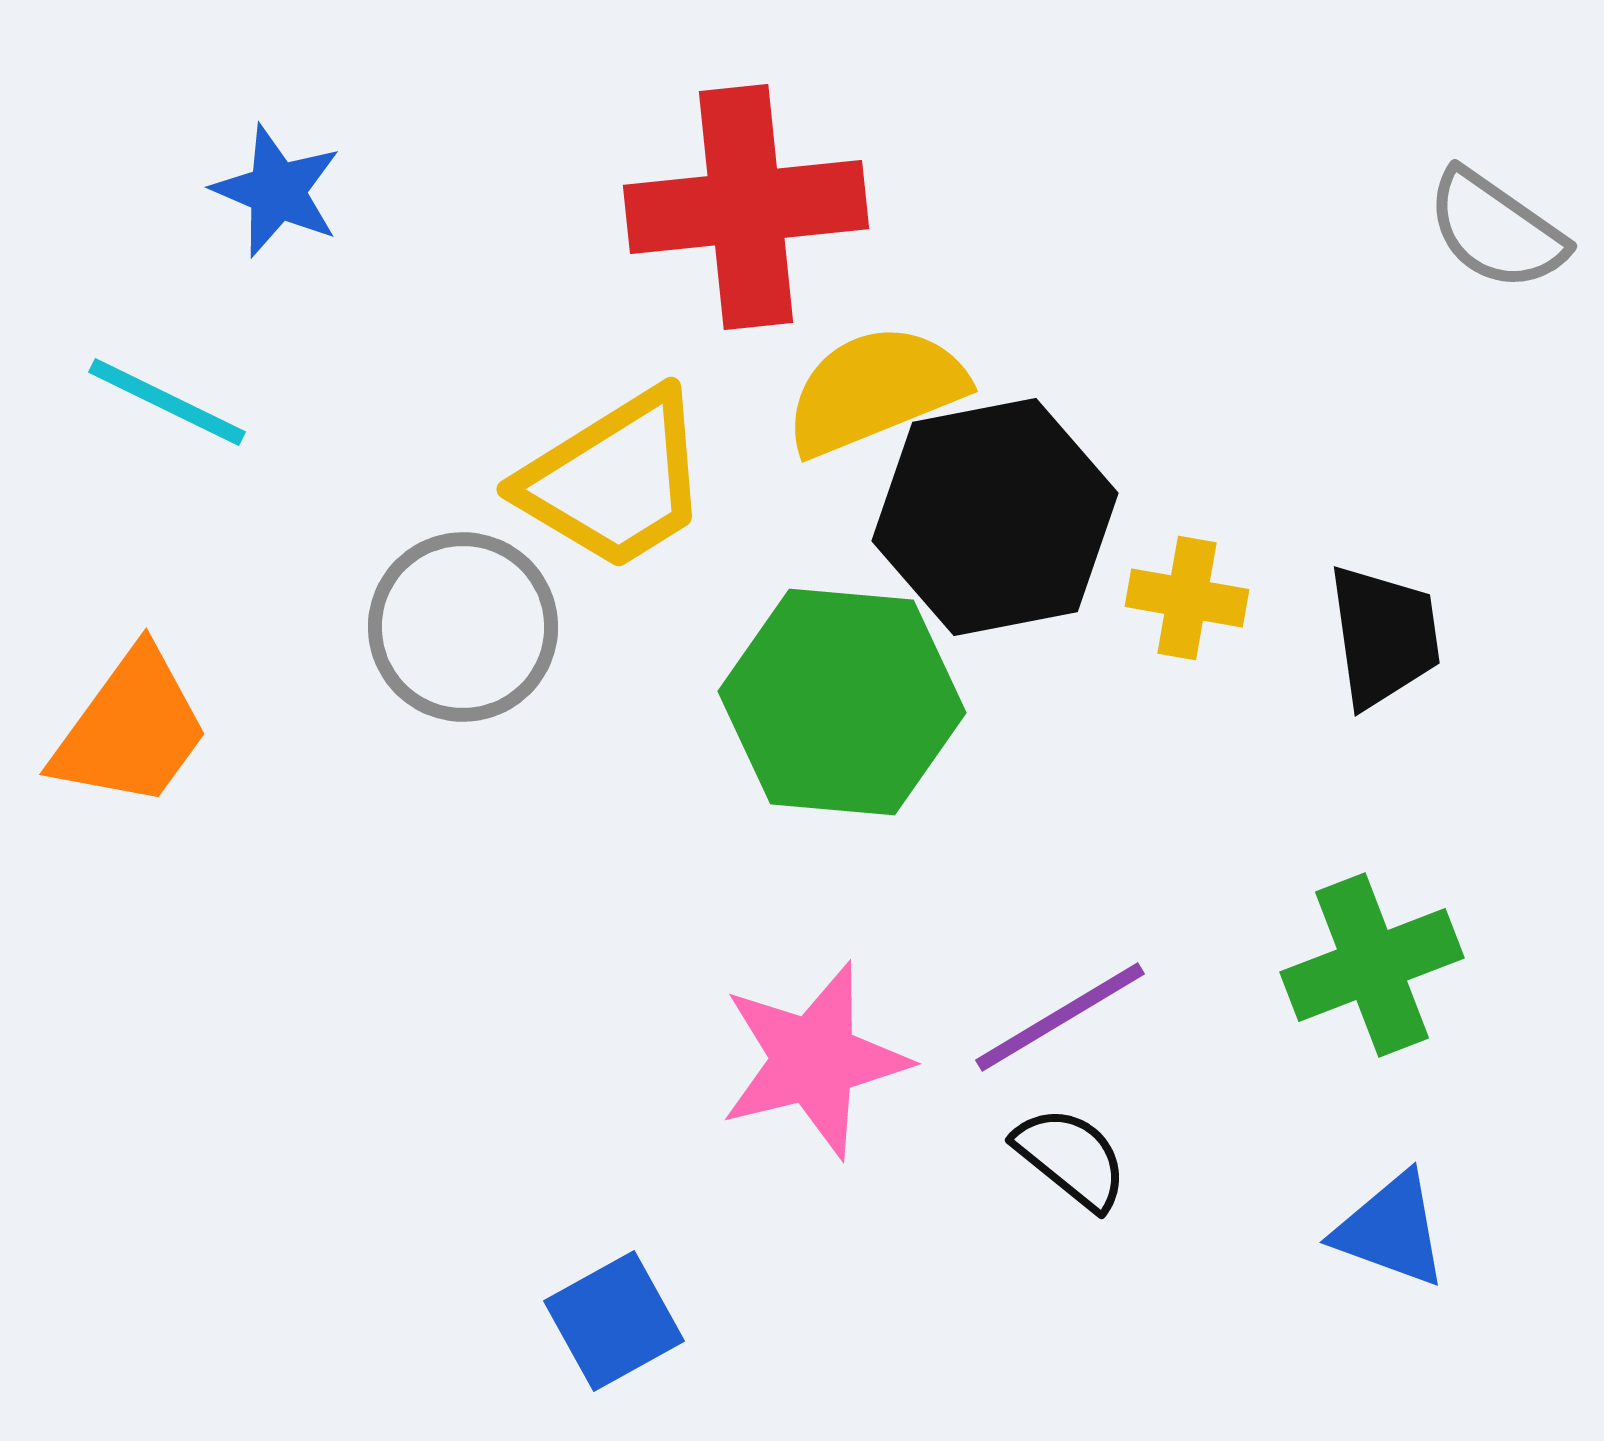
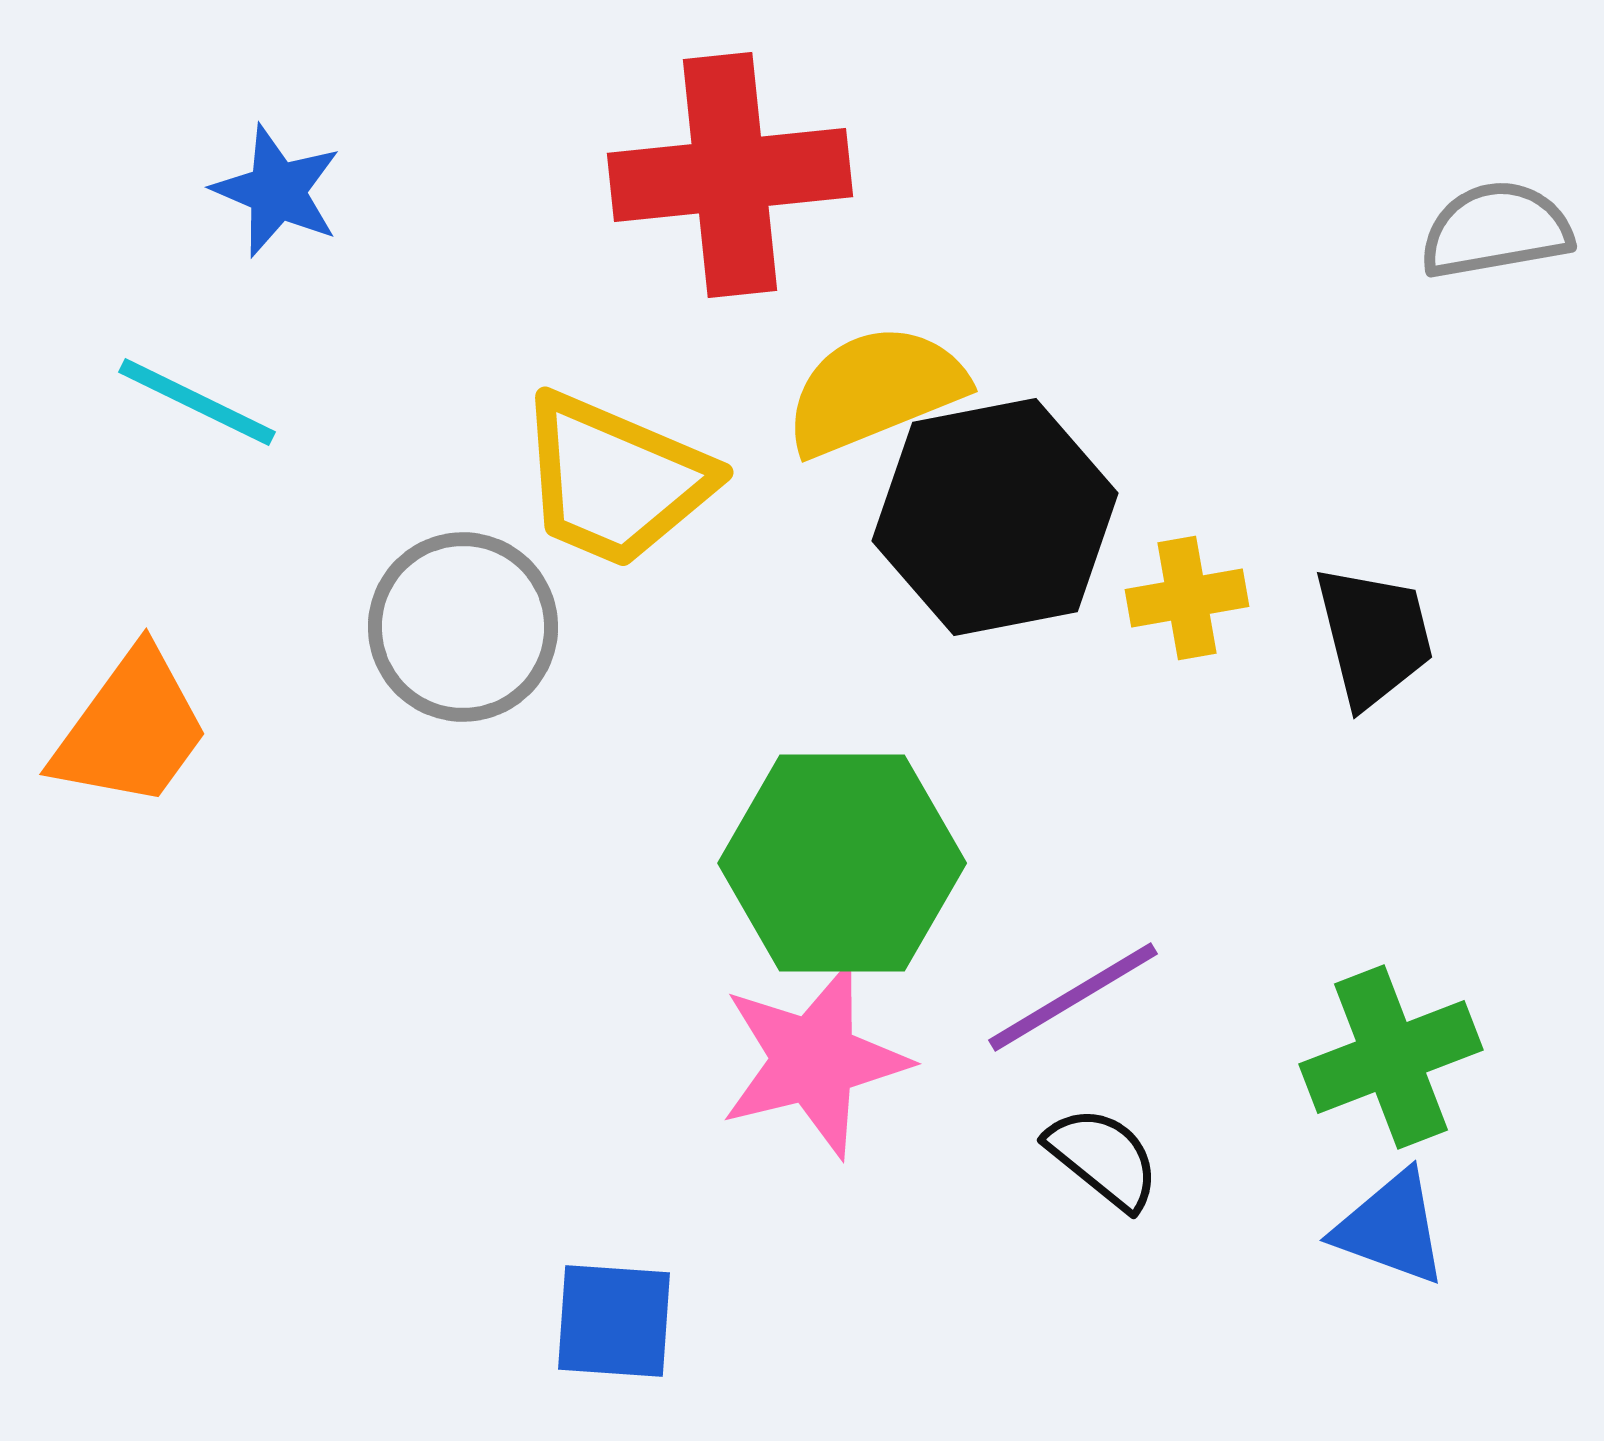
red cross: moved 16 px left, 32 px up
gray semicircle: rotated 135 degrees clockwise
cyan line: moved 30 px right
yellow trapezoid: rotated 55 degrees clockwise
yellow cross: rotated 20 degrees counterclockwise
black trapezoid: moved 10 px left; rotated 6 degrees counterclockwise
green hexagon: moved 161 px down; rotated 5 degrees counterclockwise
green cross: moved 19 px right, 92 px down
purple line: moved 13 px right, 20 px up
black semicircle: moved 32 px right
blue triangle: moved 2 px up
blue square: rotated 33 degrees clockwise
